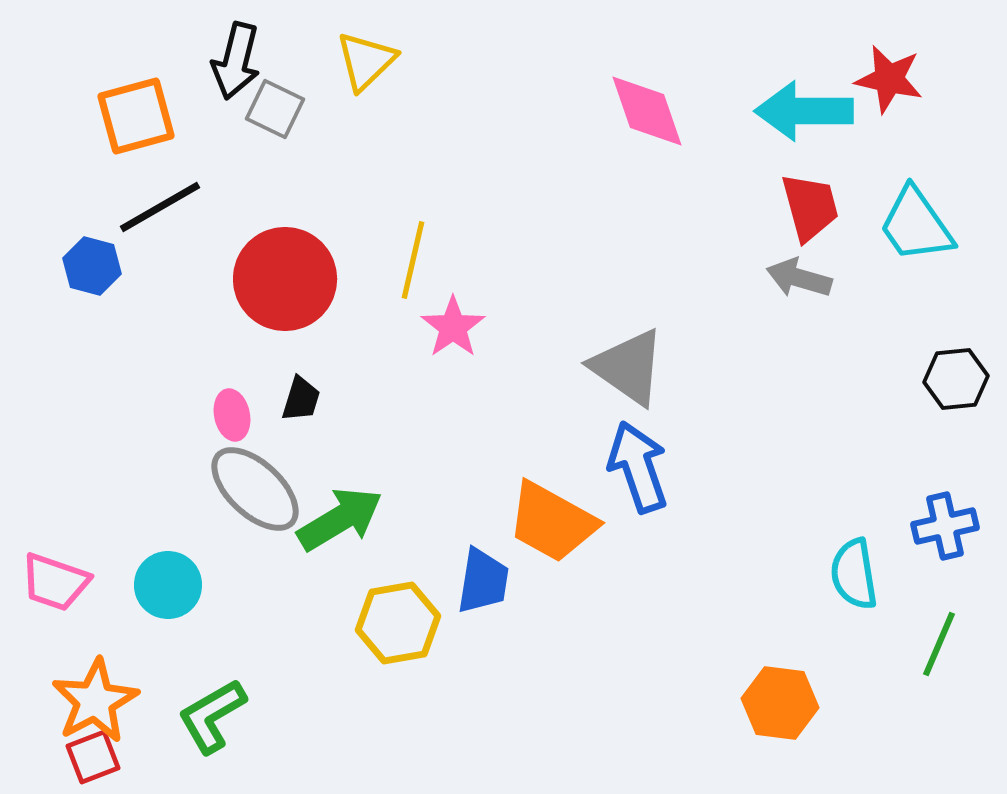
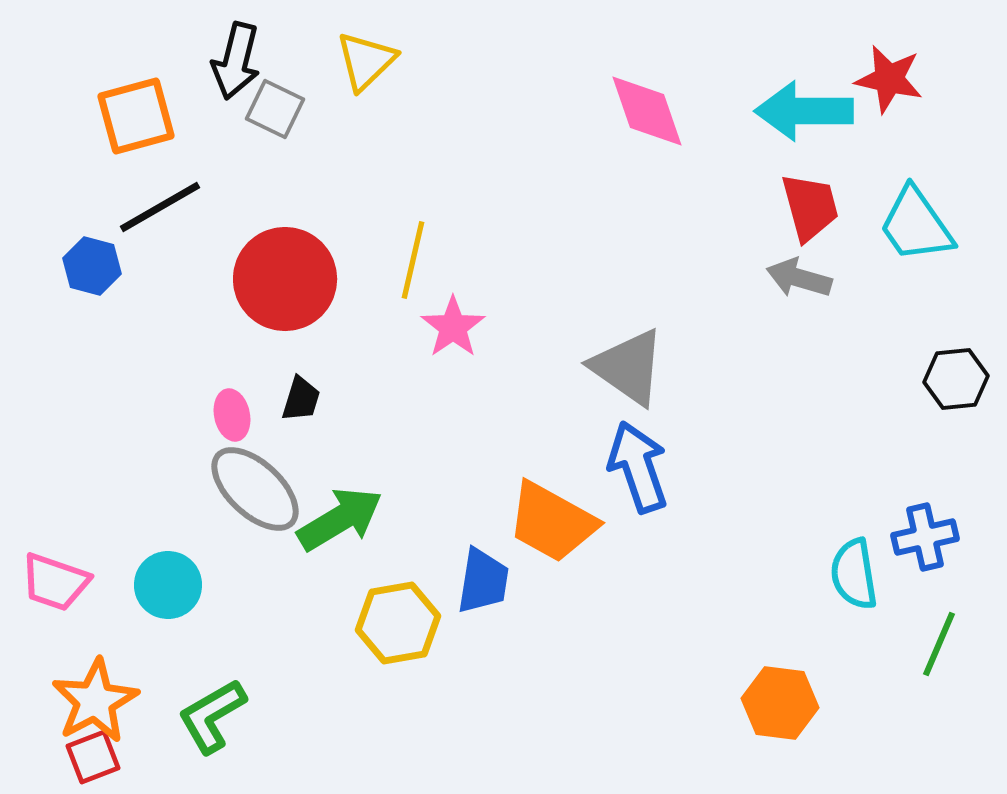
blue cross: moved 20 px left, 11 px down
